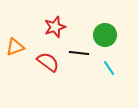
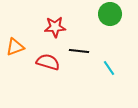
red star: rotated 15 degrees clockwise
green circle: moved 5 px right, 21 px up
black line: moved 2 px up
red semicircle: rotated 20 degrees counterclockwise
